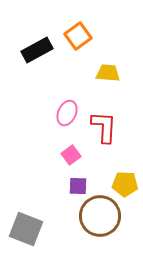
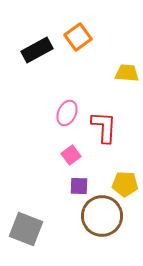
orange square: moved 1 px down
yellow trapezoid: moved 19 px right
purple square: moved 1 px right
brown circle: moved 2 px right
